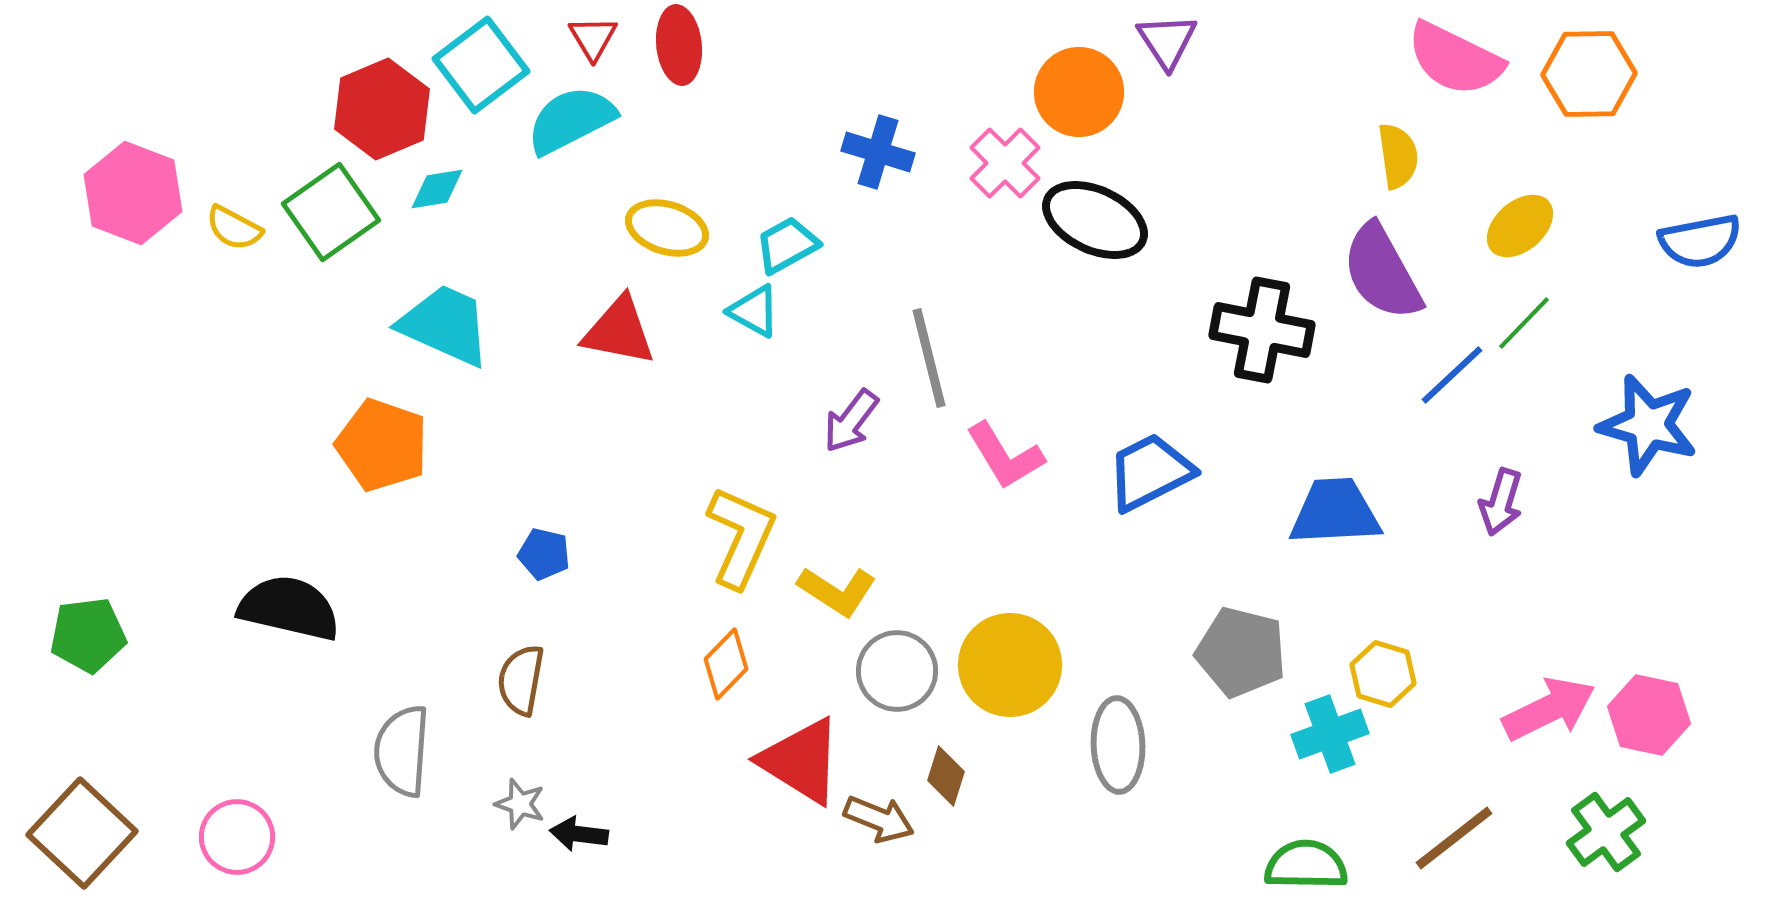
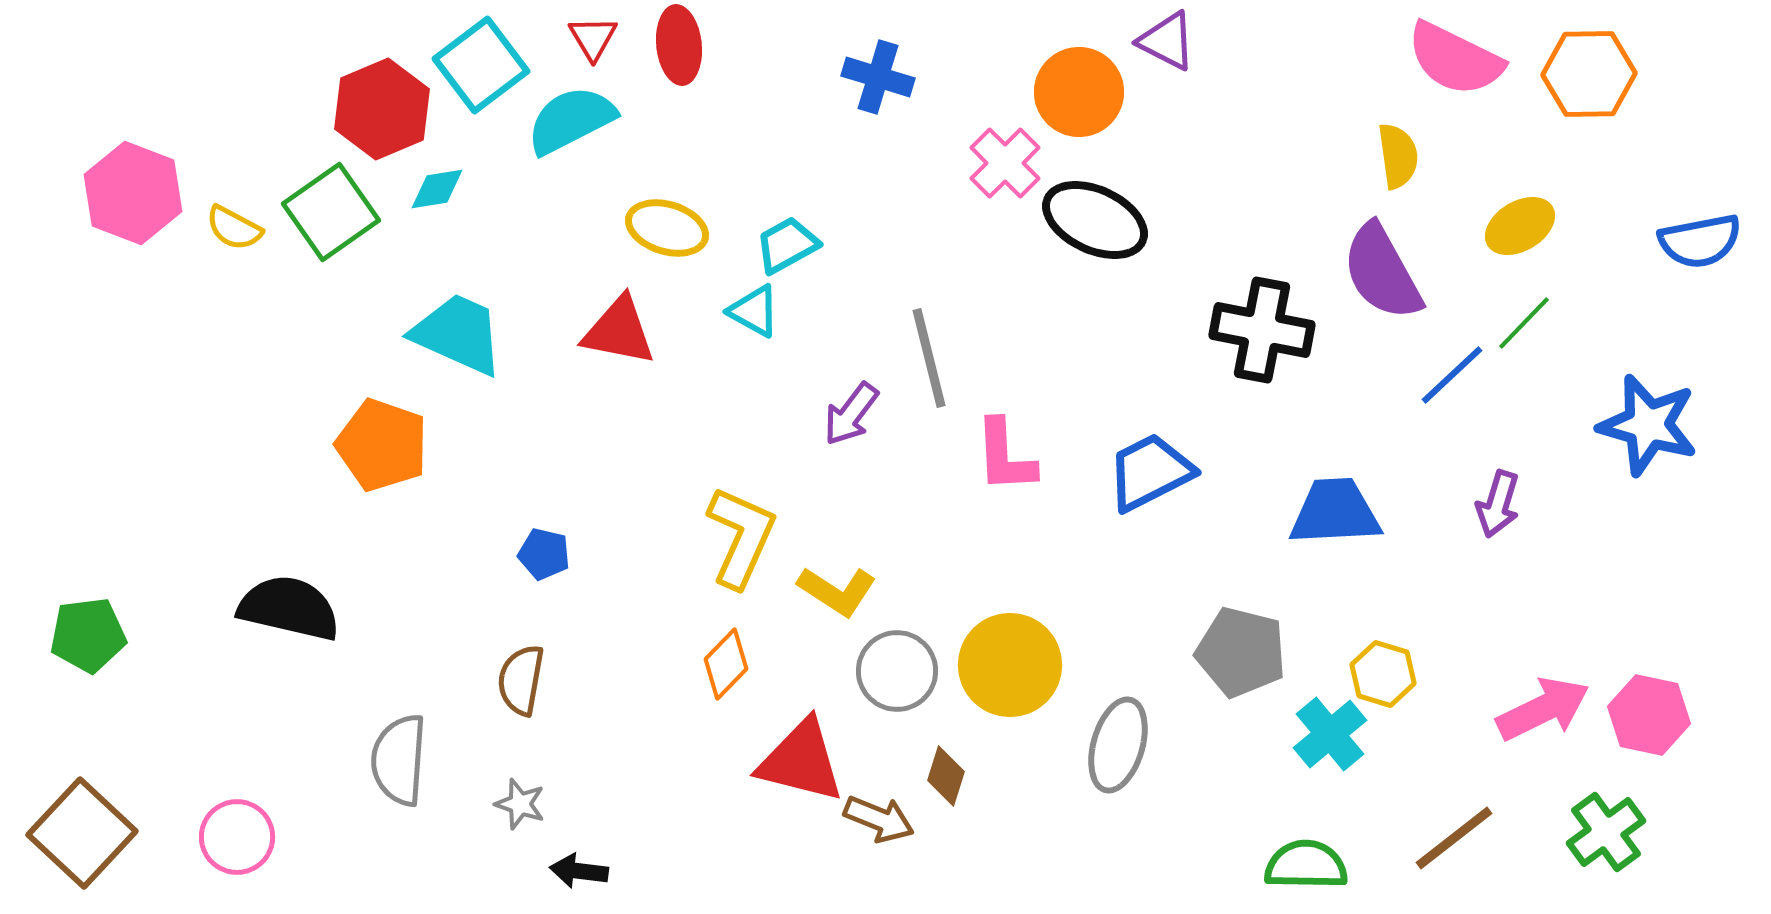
purple triangle at (1167, 41): rotated 30 degrees counterclockwise
blue cross at (878, 152): moved 75 px up
yellow ellipse at (1520, 226): rotated 10 degrees clockwise
cyan trapezoid at (445, 325): moved 13 px right, 9 px down
purple arrow at (851, 421): moved 7 px up
pink L-shape at (1005, 456): rotated 28 degrees clockwise
purple arrow at (1501, 502): moved 3 px left, 2 px down
pink arrow at (1549, 709): moved 6 px left
cyan cross at (1330, 734): rotated 20 degrees counterclockwise
gray ellipse at (1118, 745): rotated 18 degrees clockwise
gray semicircle at (402, 751): moved 3 px left, 9 px down
red triangle at (801, 761): rotated 18 degrees counterclockwise
black arrow at (579, 834): moved 37 px down
